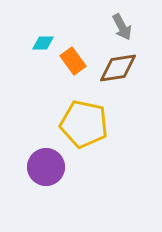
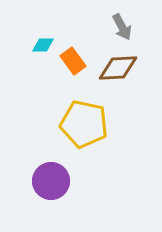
cyan diamond: moved 2 px down
brown diamond: rotated 6 degrees clockwise
purple circle: moved 5 px right, 14 px down
